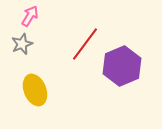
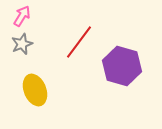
pink arrow: moved 8 px left
red line: moved 6 px left, 2 px up
purple hexagon: rotated 21 degrees counterclockwise
